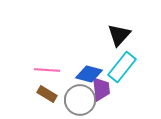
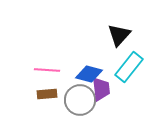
cyan rectangle: moved 7 px right
brown rectangle: rotated 36 degrees counterclockwise
